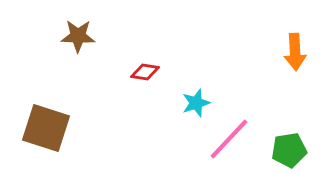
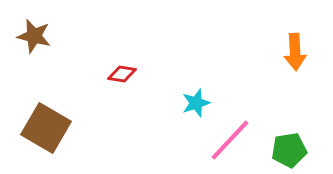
brown star: moved 44 px left; rotated 12 degrees clockwise
red diamond: moved 23 px left, 2 px down
brown square: rotated 12 degrees clockwise
pink line: moved 1 px right, 1 px down
